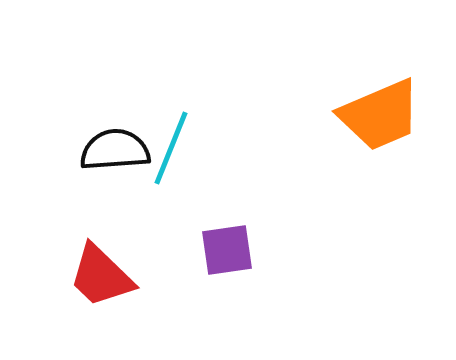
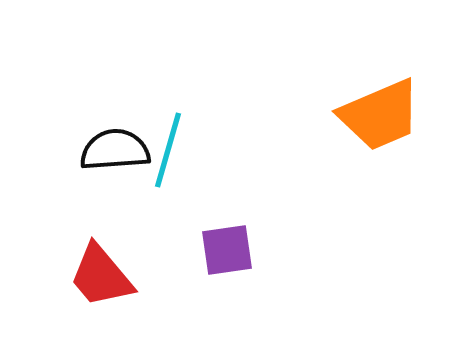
cyan line: moved 3 px left, 2 px down; rotated 6 degrees counterclockwise
red trapezoid: rotated 6 degrees clockwise
